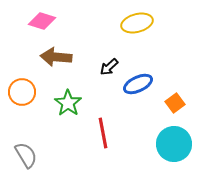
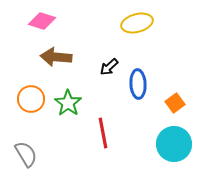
blue ellipse: rotated 68 degrees counterclockwise
orange circle: moved 9 px right, 7 px down
gray semicircle: moved 1 px up
